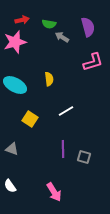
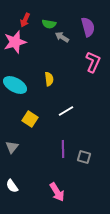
red arrow: moved 3 px right; rotated 128 degrees clockwise
pink L-shape: rotated 50 degrees counterclockwise
gray triangle: moved 2 px up; rotated 48 degrees clockwise
white semicircle: moved 2 px right
pink arrow: moved 3 px right
